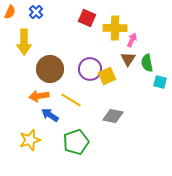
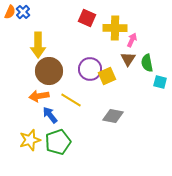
blue cross: moved 13 px left
yellow arrow: moved 14 px right, 3 px down
brown circle: moved 1 px left, 2 px down
blue arrow: rotated 18 degrees clockwise
green pentagon: moved 18 px left
